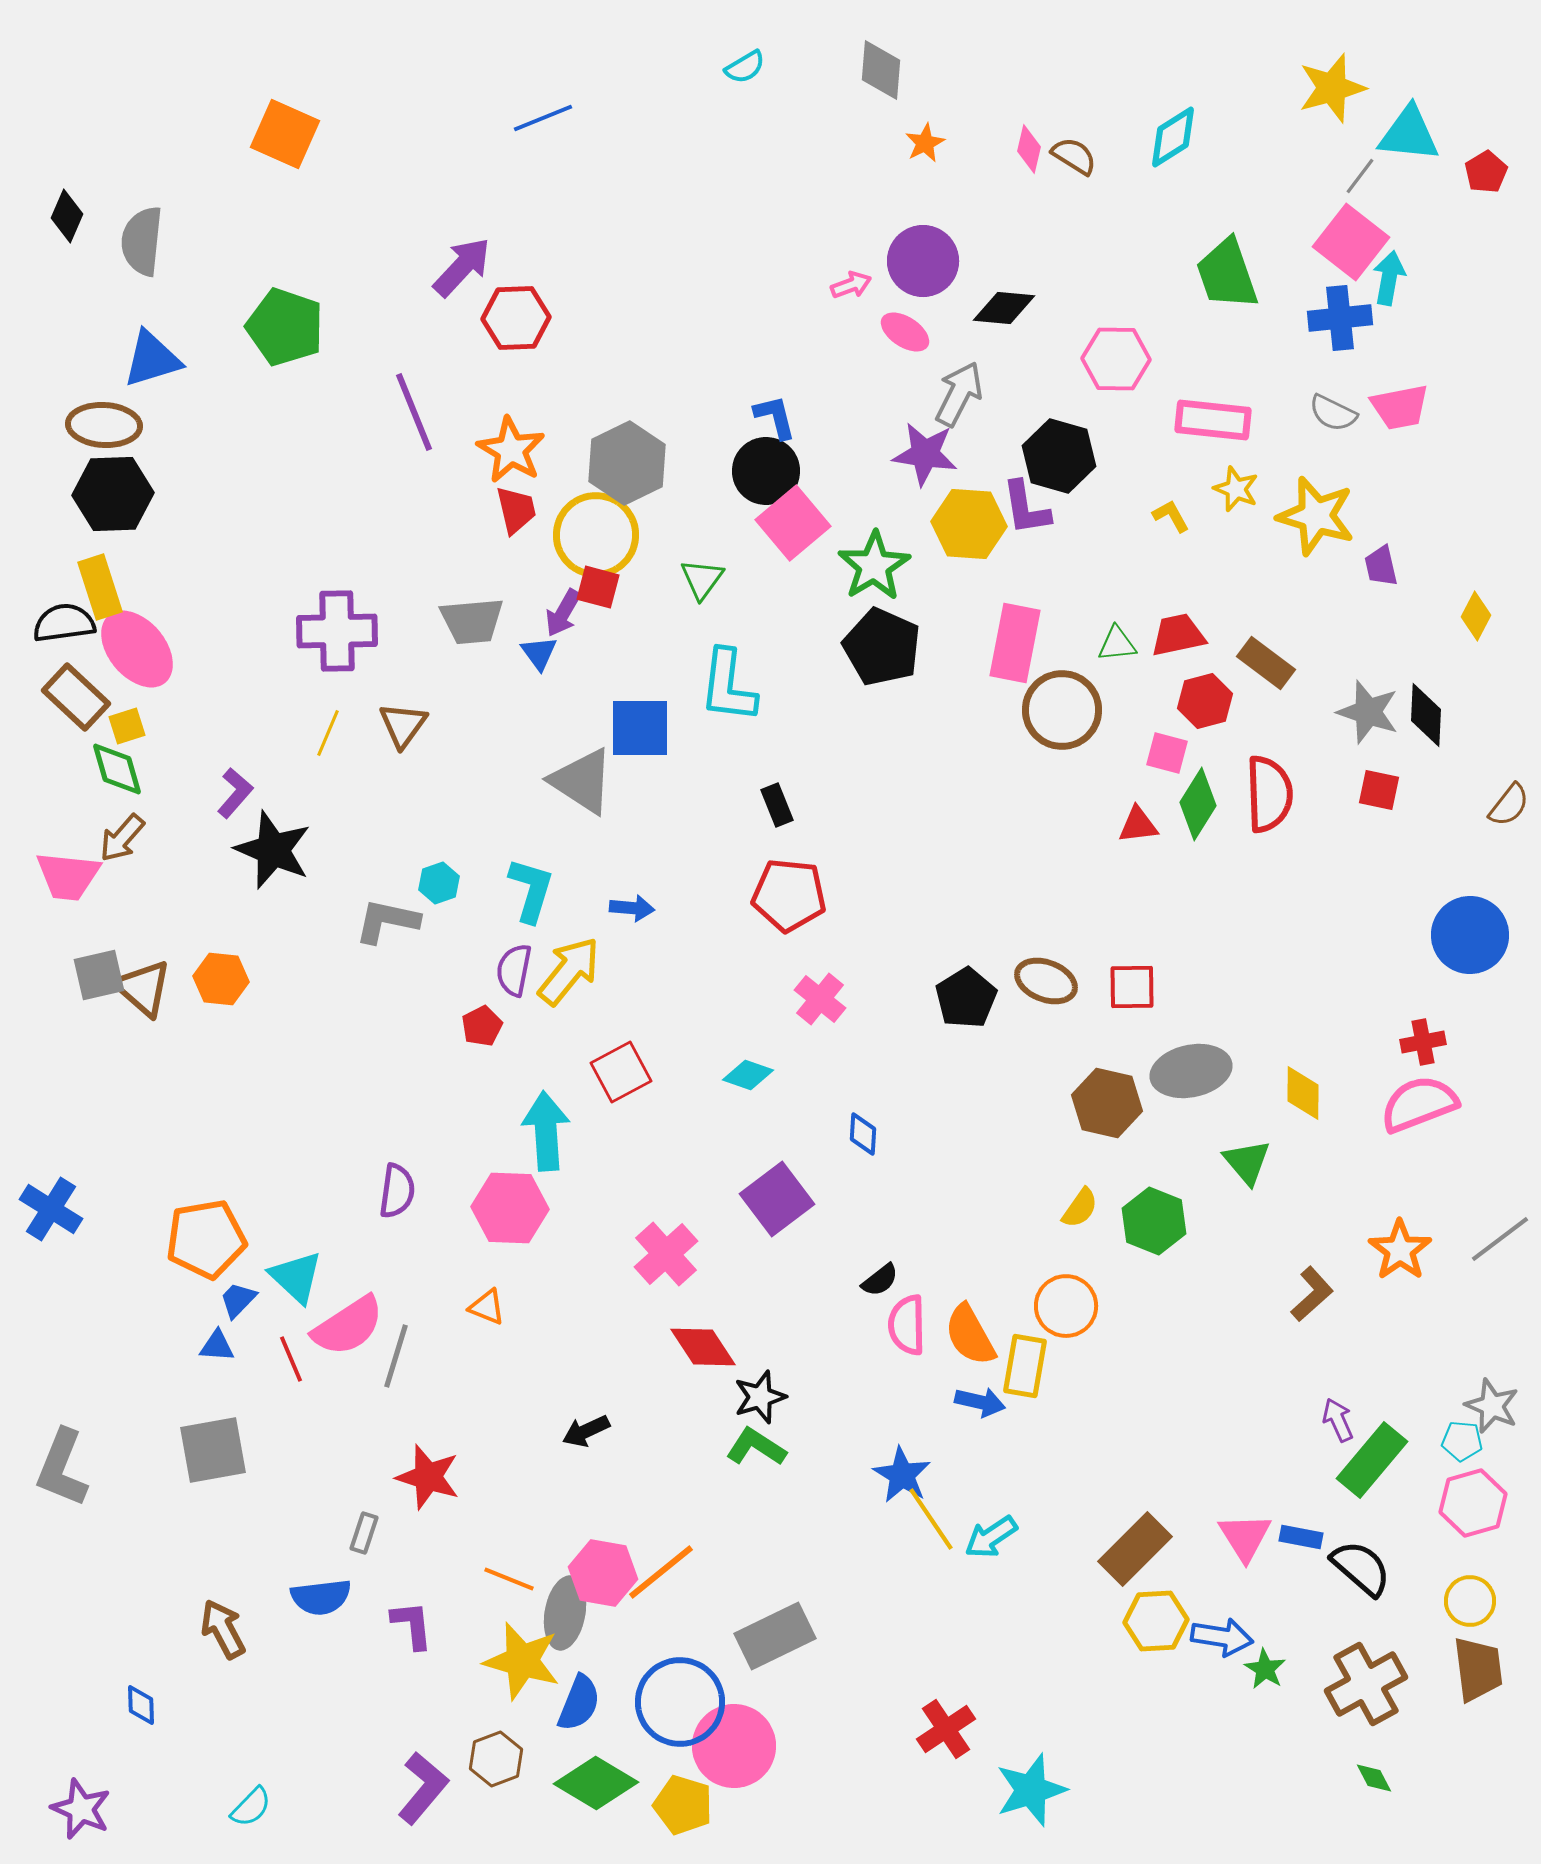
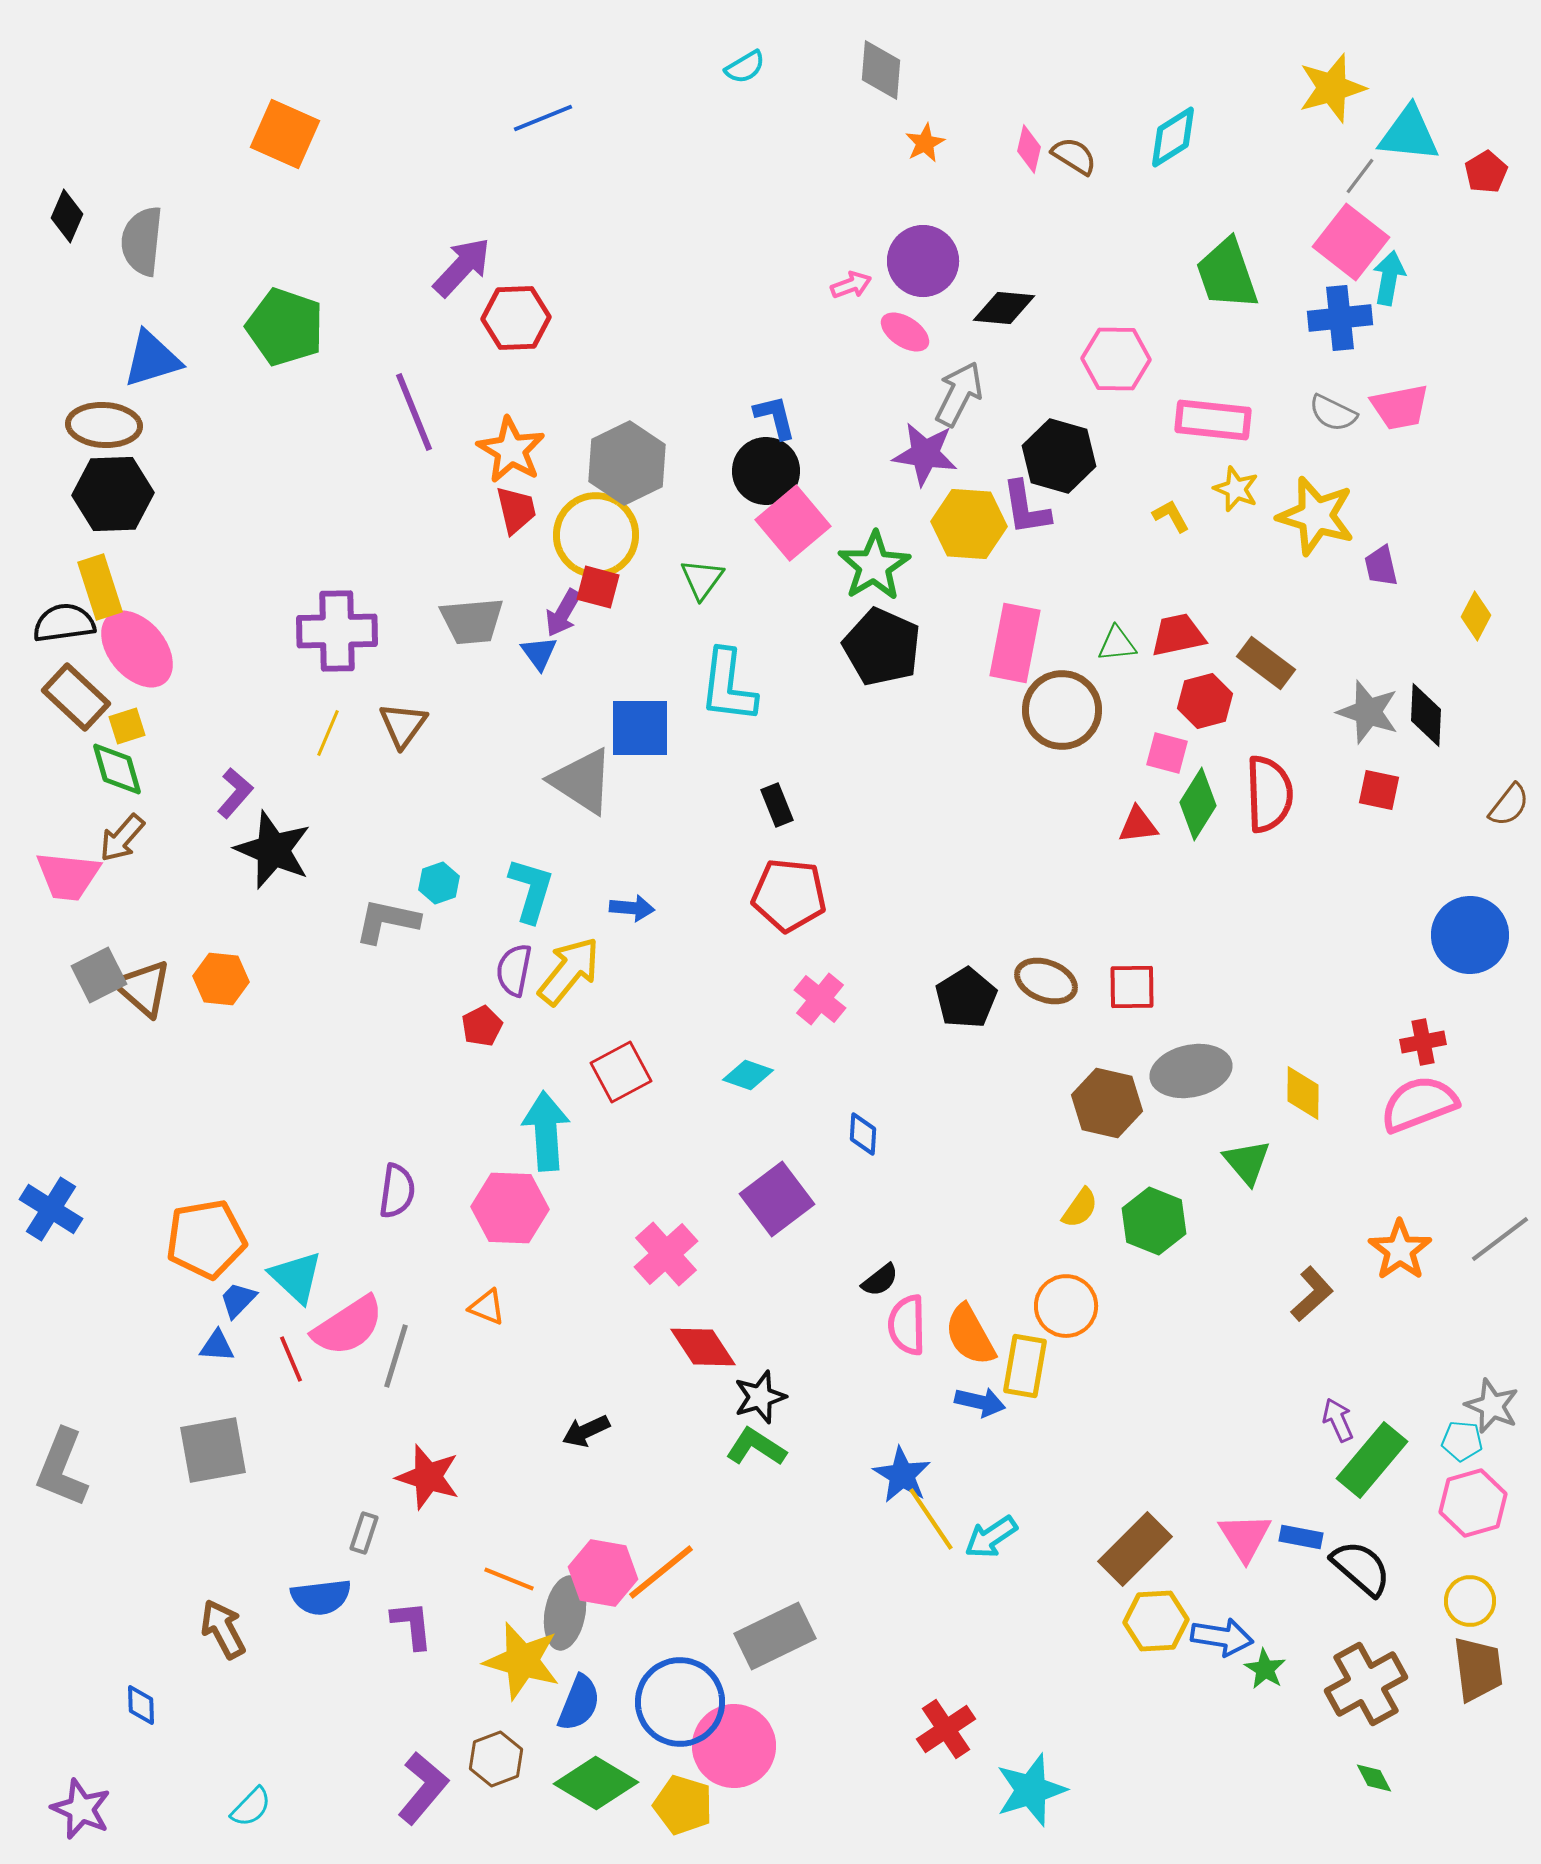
gray square at (99, 975): rotated 14 degrees counterclockwise
